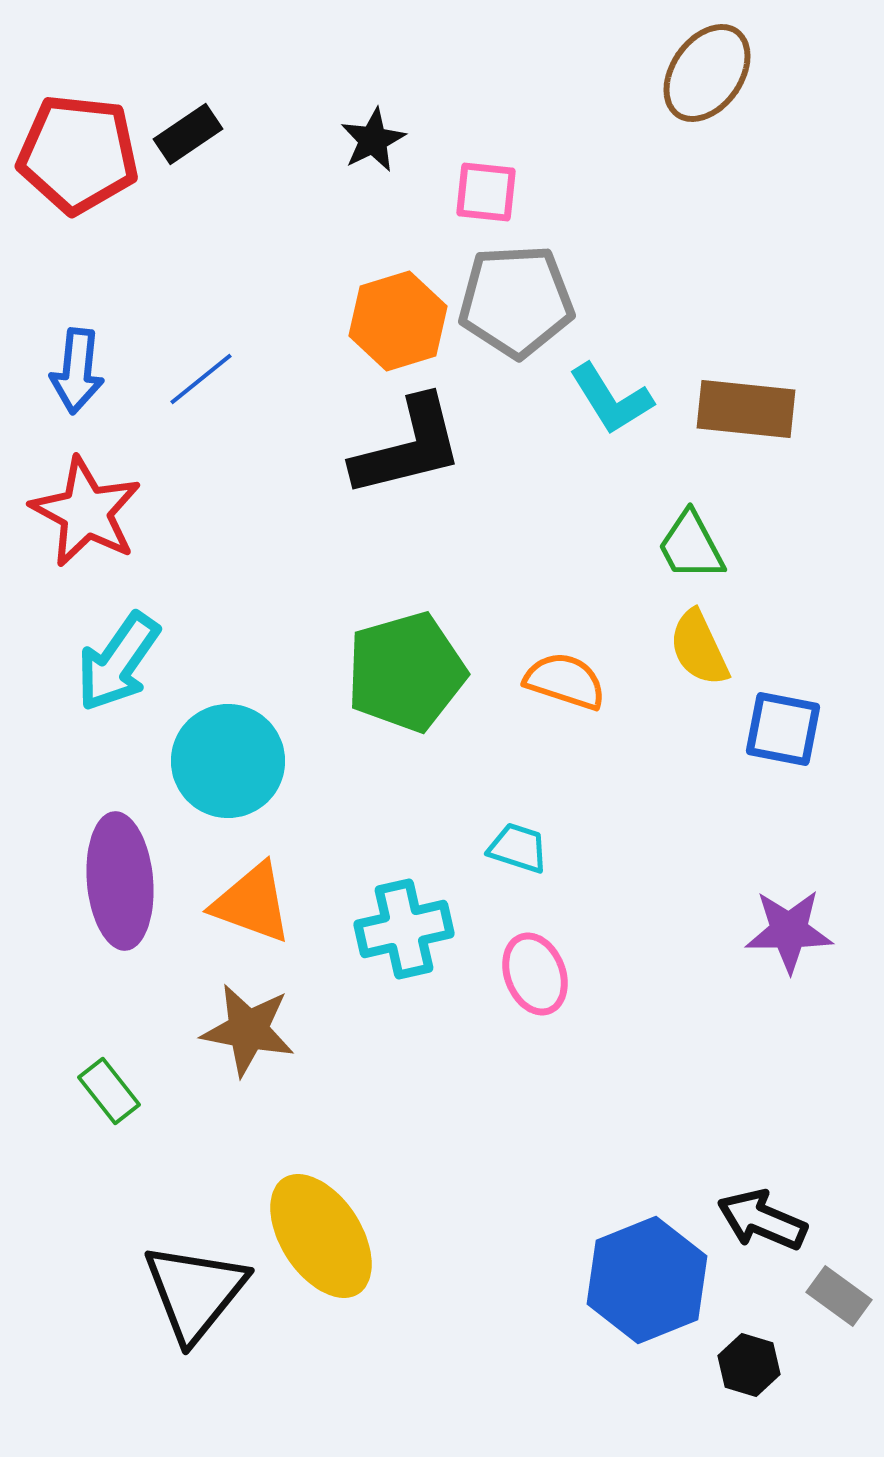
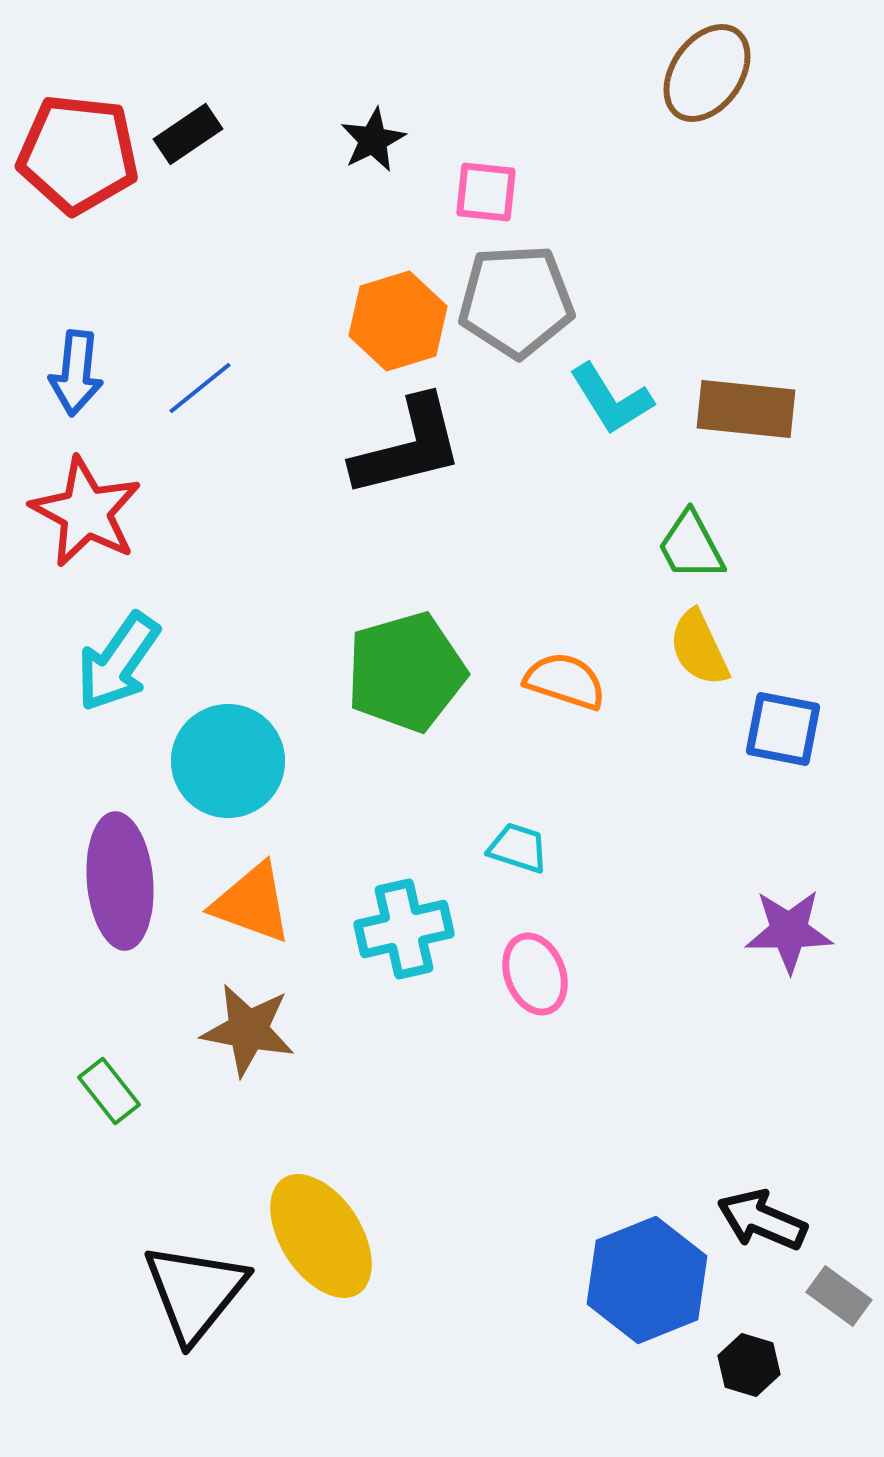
blue arrow: moved 1 px left, 2 px down
blue line: moved 1 px left, 9 px down
